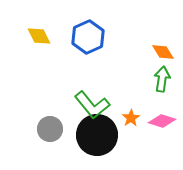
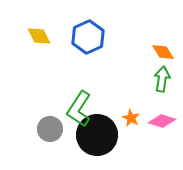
green L-shape: moved 13 px left, 4 px down; rotated 72 degrees clockwise
orange star: rotated 12 degrees counterclockwise
